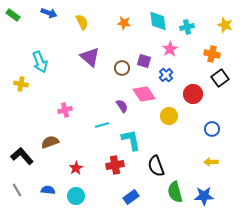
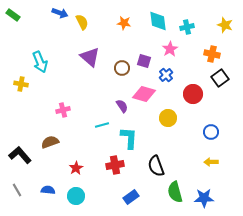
blue arrow: moved 11 px right
pink diamond: rotated 40 degrees counterclockwise
pink cross: moved 2 px left
yellow circle: moved 1 px left, 2 px down
blue circle: moved 1 px left, 3 px down
cyan L-shape: moved 2 px left, 2 px up; rotated 15 degrees clockwise
black L-shape: moved 2 px left, 1 px up
blue star: moved 2 px down
